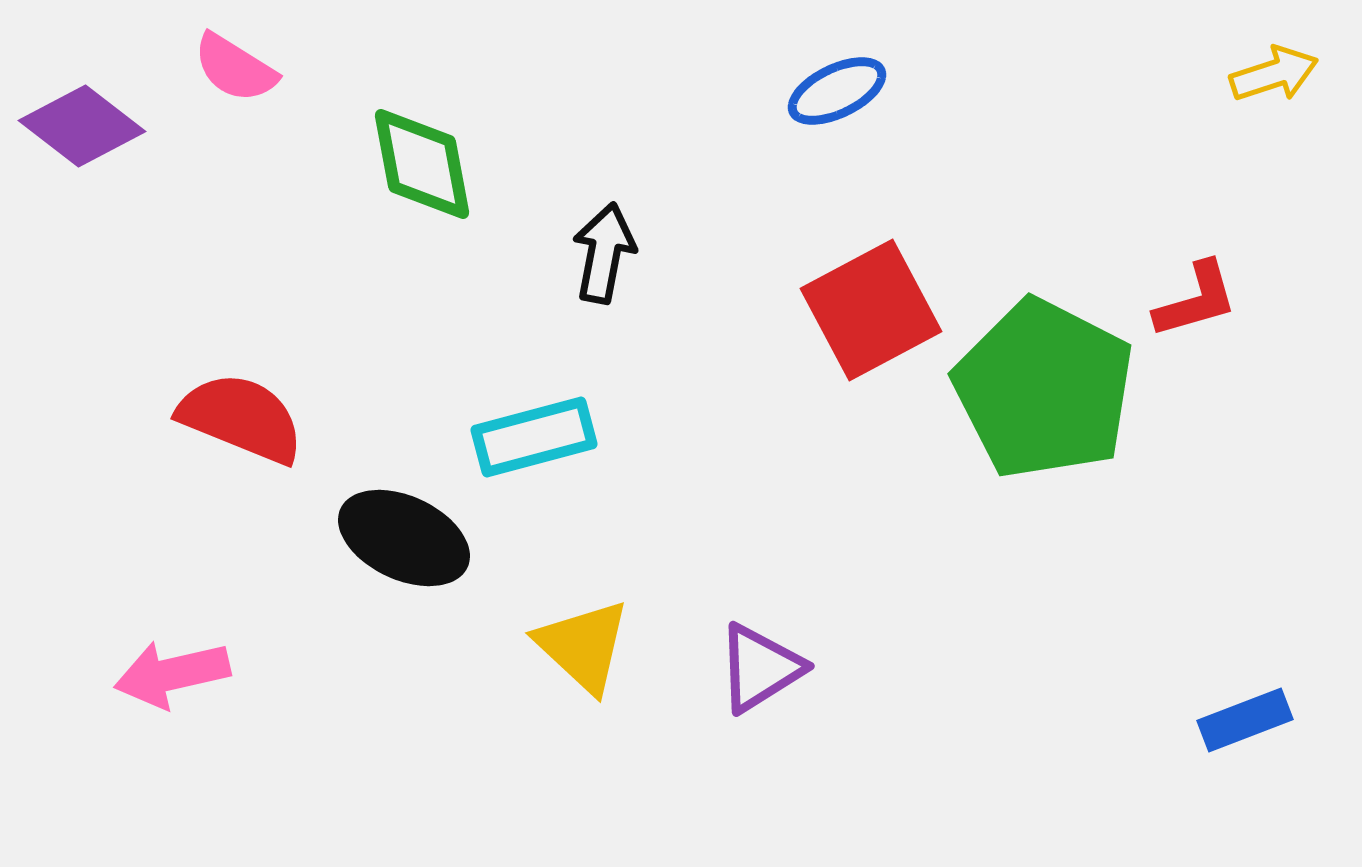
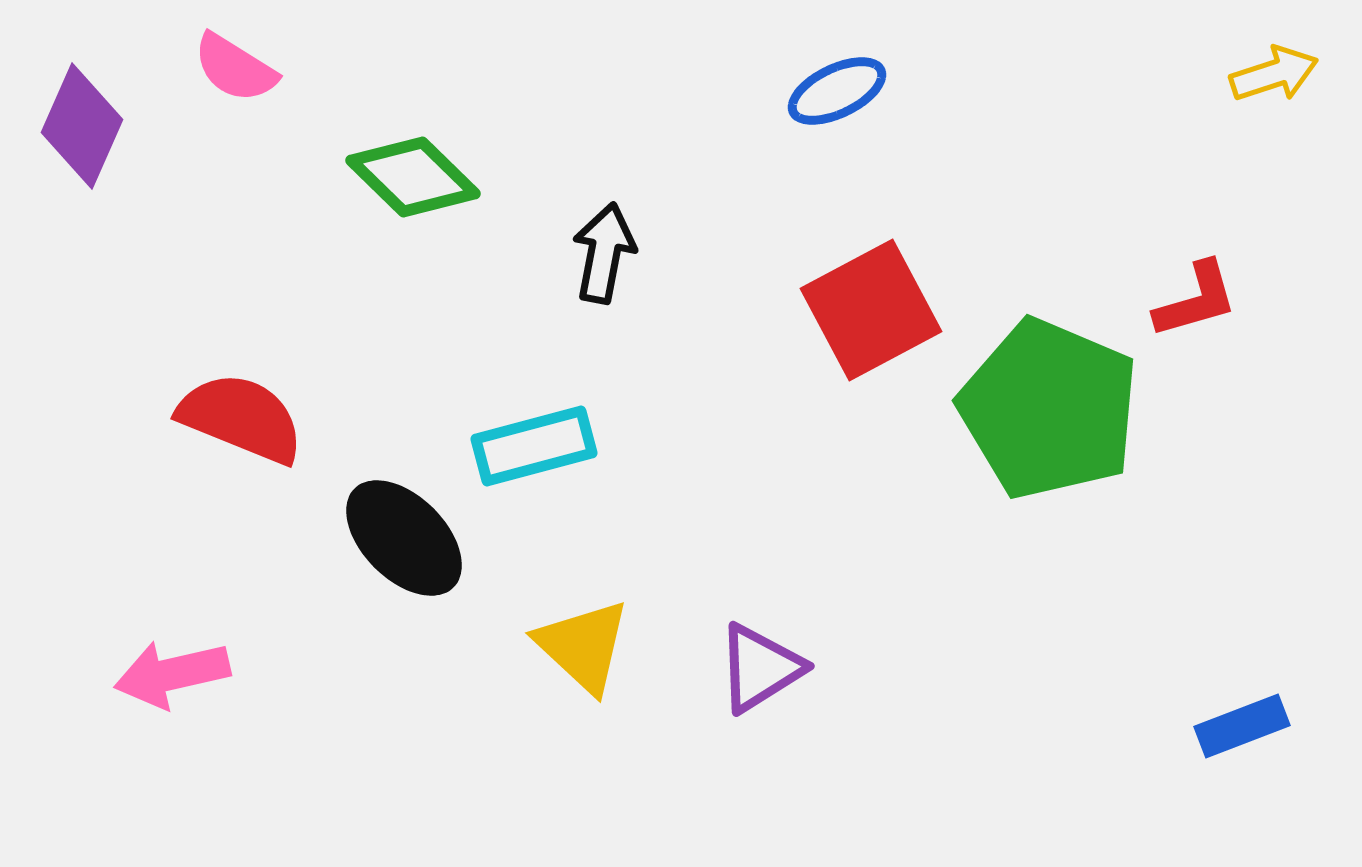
purple diamond: rotated 76 degrees clockwise
green diamond: moved 9 px left, 13 px down; rotated 35 degrees counterclockwise
green pentagon: moved 5 px right, 20 px down; rotated 4 degrees counterclockwise
cyan rectangle: moved 9 px down
black ellipse: rotated 20 degrees clockwise
blue rectangle: moved 3 px left, 6 px down
